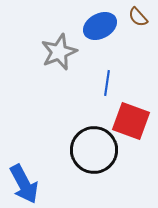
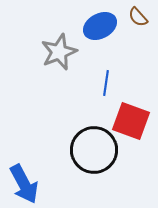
blue line: moved 1 px left
